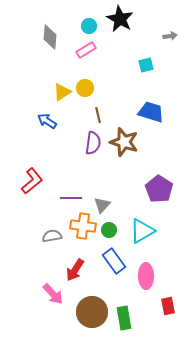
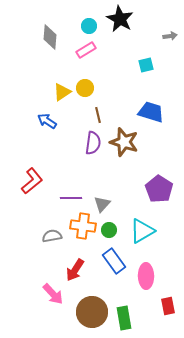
gray triangle: moved 1 px up
